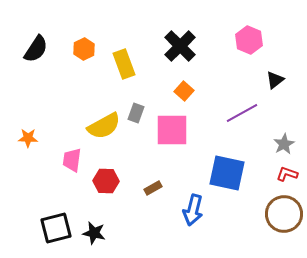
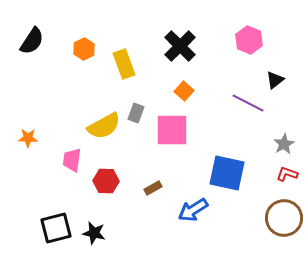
black semicircle: moved 4 px left, 8 px up
purple line: moved 6 px right, 10 px up; rotated 56 degrees clockwise
blue arrow: rotated 44 degrees clockwise
brown circle: moved 4 px down
